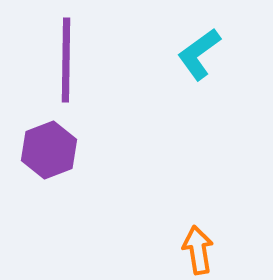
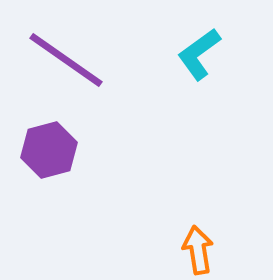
purple line: rotated 56 degrees counterclockwise
purple hexagon: rotated 6 degrees clockwise
